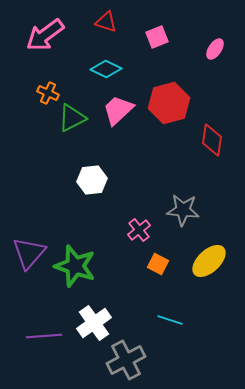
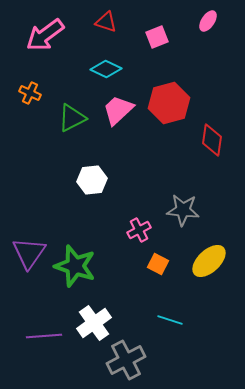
pink ellipse: moved 7 px left, 28 px up
orange cross: moved 18 px left
pink cross: rotated 10 degrees clockwise
purple triangle: rotated 6 degrees counterclockwise
